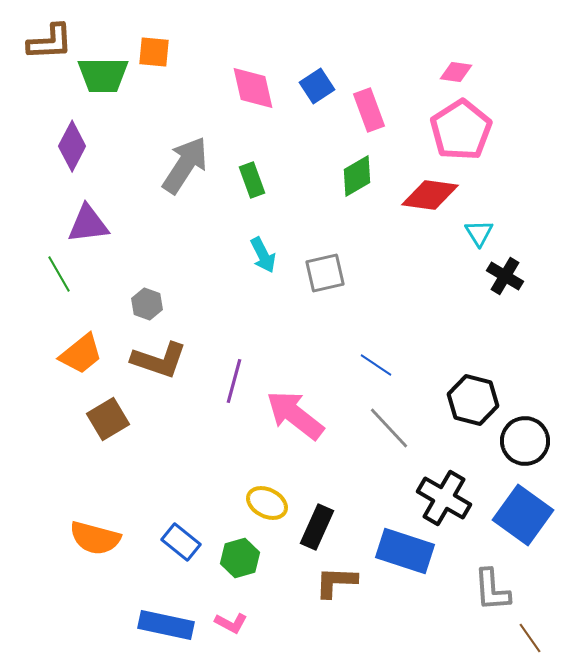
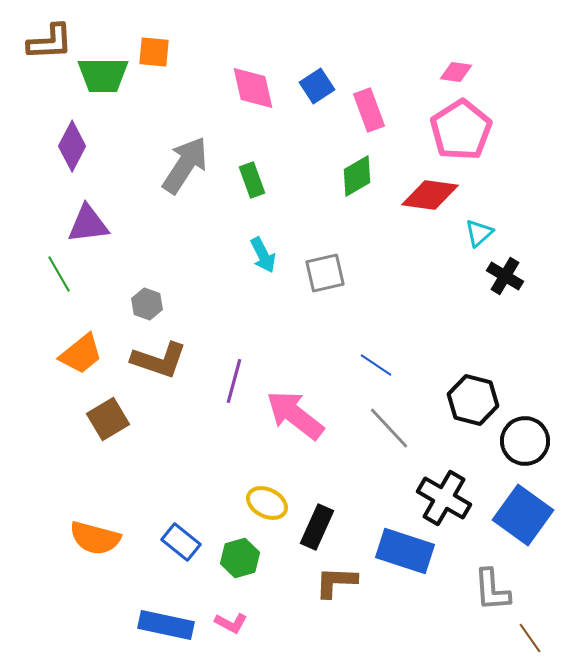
cyan triangle at (479, 233): rotated 20 degrees clockwise
